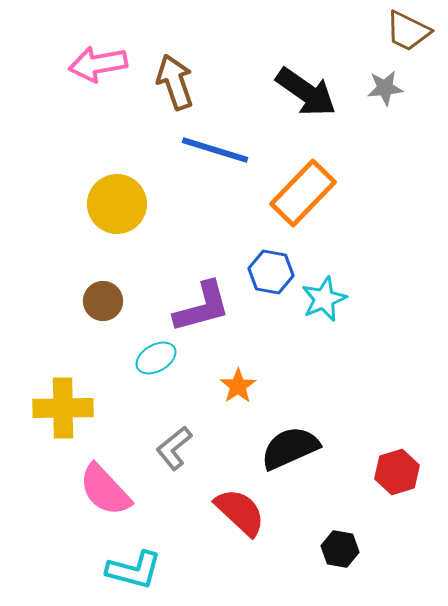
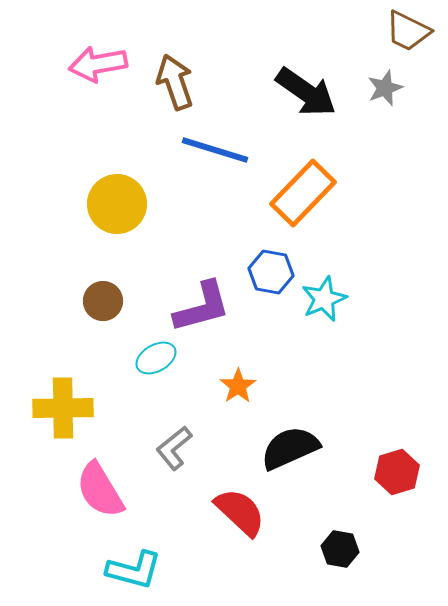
gray star: rotated 15 degrees counterclockwise
pink semicircle: moved 5 px left; rotated 12 degrees clockwise
